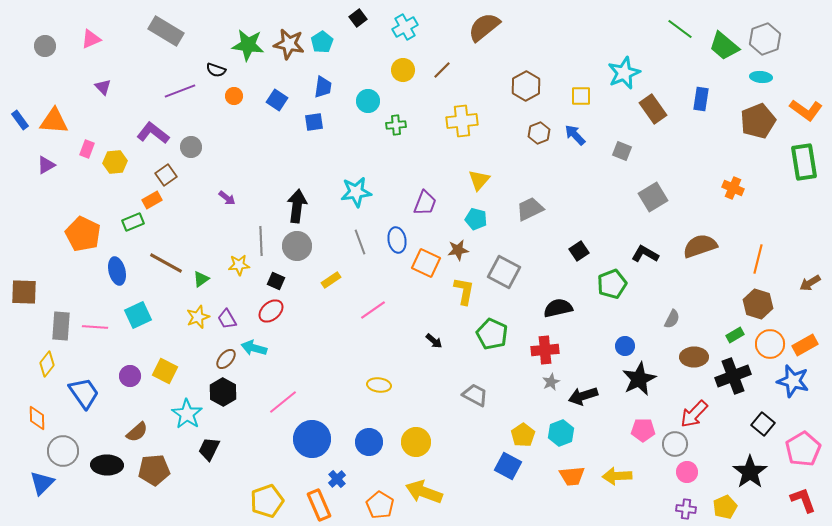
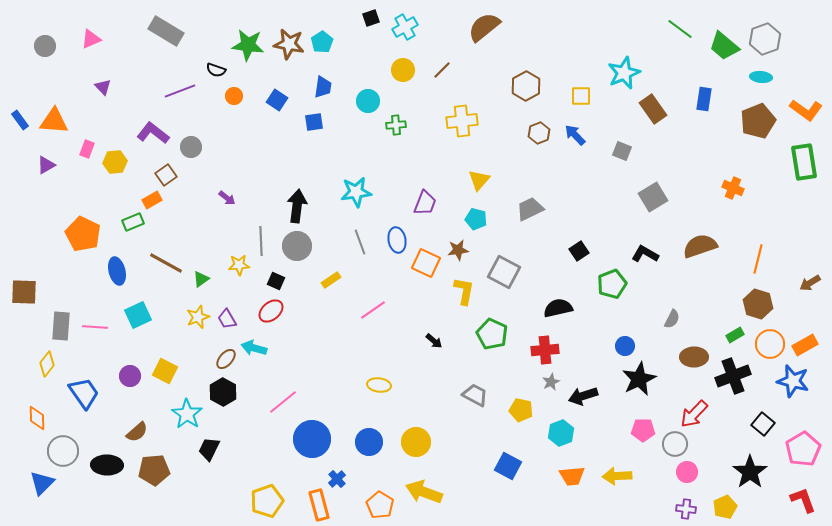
black square at (358, 18): moved 13 px right; rotated 18 degrees clockwise
blue rectangle at (701, 99): moved 3 px right
yellow pentagon at (523, 435): moved 2 px left, 25 px up; rotated 25 degrees counterclockwise
orange rectangle at (319, 505): rotated 8 degrees clockwise
